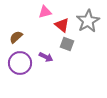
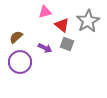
purple arrow: moved 1 px left, 9 px up
purple circle: moved 1 px up
